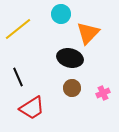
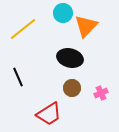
cyan circle: moved 2 px right, 1 px up
yellow line: moved 5 px right
orange triangle: moved 2 px left, 7 px up
pink cross: moved 2 px left
red trapezoid: moved 17 px right, 6 px down
